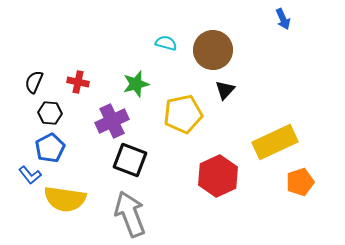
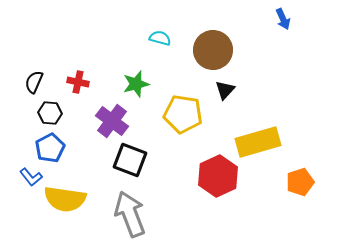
cyan semicircle: moved 6 px left, 5 px up
yellow pentagon: rotated 21 degrees clockwise
purple cross: rotated 28 degrees counterclockwise
yellow rectangle: moved 17 px left; rotated 9 degrees clockwise
blue L-shape: moved 1 px right, 2 px down
